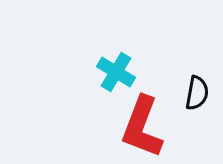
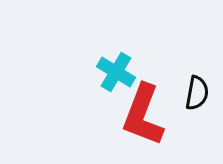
red L-shape: moved 1 px right, 12 px up
